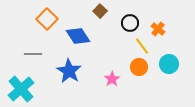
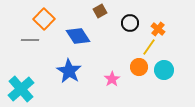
brown square: rotated 16 degrees clockwise
orange square: moved 3 px left
yellow line: moved 7 px right, 1 px down; rotated 72 degrees clockwise
gray line: moved 3 px left, 14 px up
cyan circle: moved 5 px left, 6 px down
